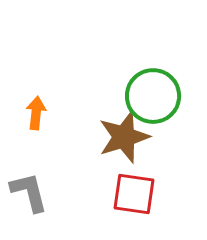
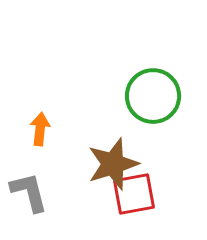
orange arrow: moved 4 px right, 16 px down
brown star: moved 11 px left, 27 px down
red square: rotated 18 degrees counterclockwise
